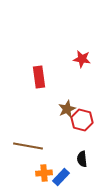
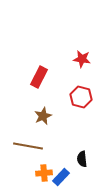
red rectangle: rotated 35 degrees clockwise
brown star: moved 24 px left, 7 px down
red hexagon: moved 1 px left, 23 px up
